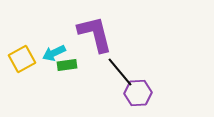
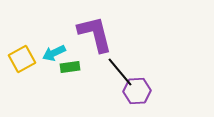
green rectangle: moved 3 px right, 2 px down
purple hexagon: moved 1 px left, 2 px up
